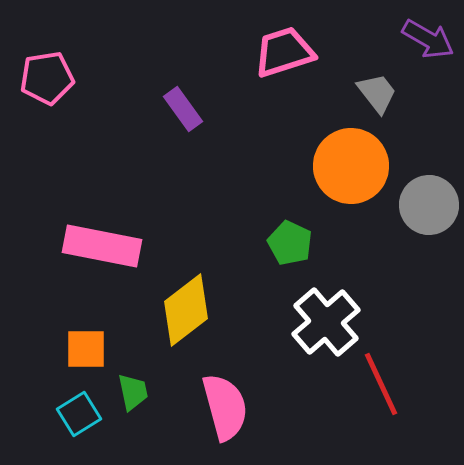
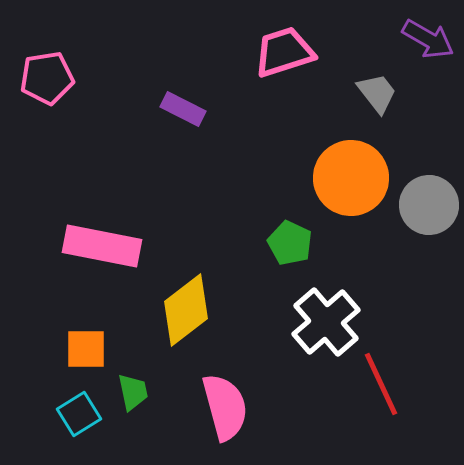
purple rectangle: rotated 27 degrees counterclockwise
orange circle: moved 12 px down
